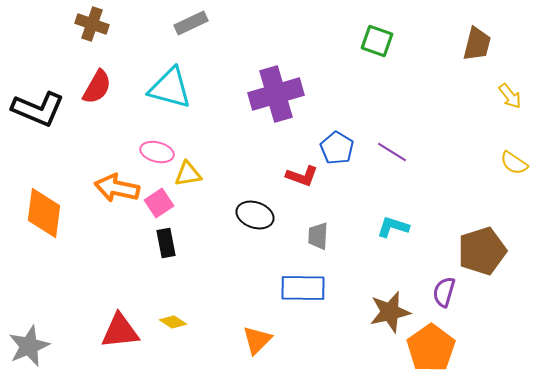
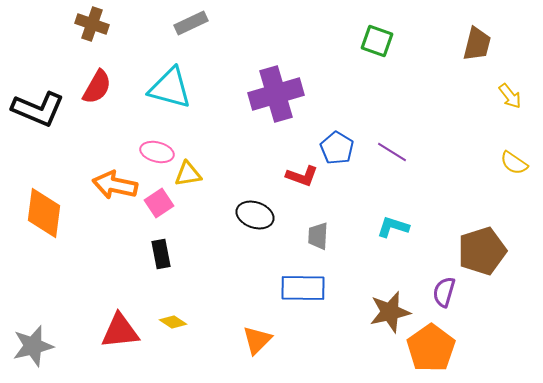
orange arrow: moved 2 px left, 3 px up
black rectangle: moved 5 px left, 11 px down
gray star: moved 4 px right; rotated 9 degrees clockwise
